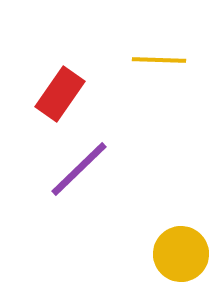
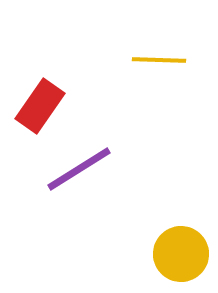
red rectangle: moved 20 px left, 12 px down
purple line: rotated 12 degrees clockwise
